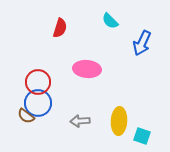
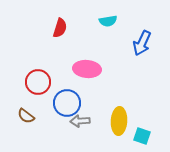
cyan semicircle: moved 2 px left; rotated 54 degrees counterclockwise
blue circle: moved 29 px right
